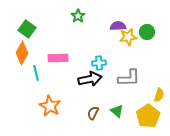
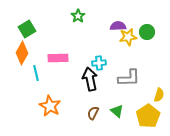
green square: rotated 24 degrees clockwise
black arrow: rotated 90 degrees counterclockwise
